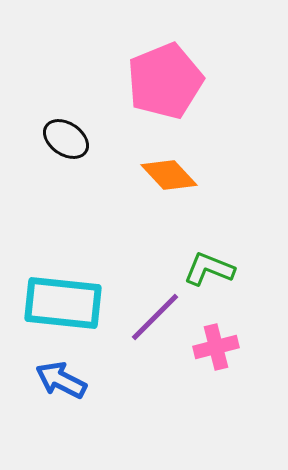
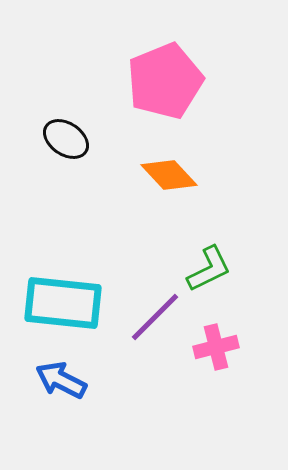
green L-shape: rotated 132 degrees clockwise
